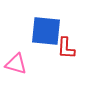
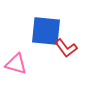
red L-shape: rotated 40 degrees counterclockwise
